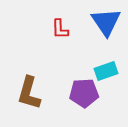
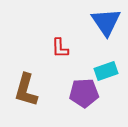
red L-shape: moved 19 px down
brown L-shape: moved 3 px left, 3 px up
